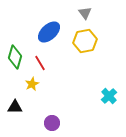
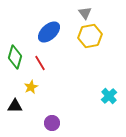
yellow hexagon: moved 5 px right, 5 px up
yellow star: moved 1 px left, 3 px down
black triangle: moved 1 px up
